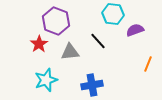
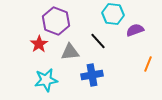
cyan star: rotated 10 degrees clockwise
blue cross: moved 10 px up
